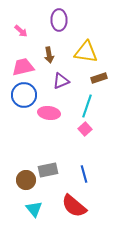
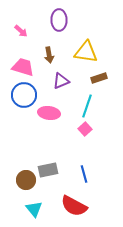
pink trapezoid: rotated 30 degrees clockwise
red semicircle: rotated 12 degrees counterclockwise
